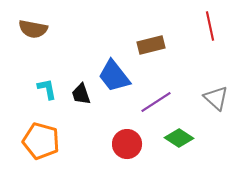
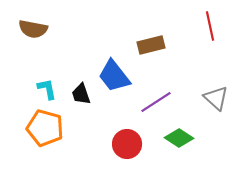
orange pentagon: moved 4 px right, 13 px up
